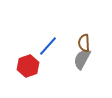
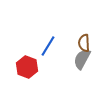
blue line: rotated 10 degrees counterclockwise
red hexagon: moved 1 px left, 1 px down; rotated 20 degrees counterclockwise
